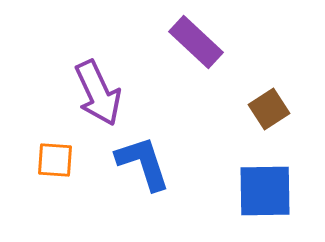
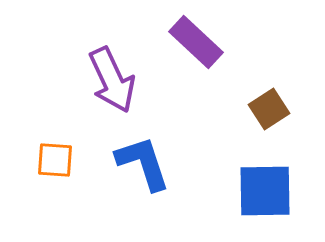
purple arrow: moved 14 px right, 13 px up
